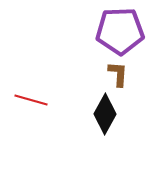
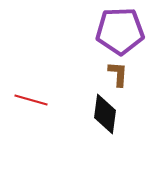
black diamond: rotated 21 degrees counterclockwise
